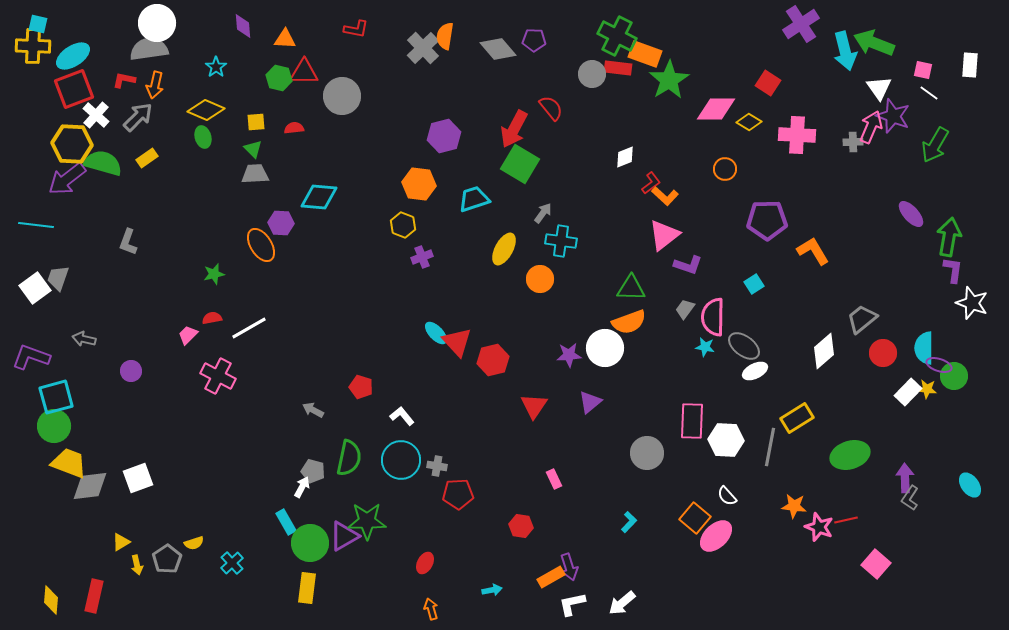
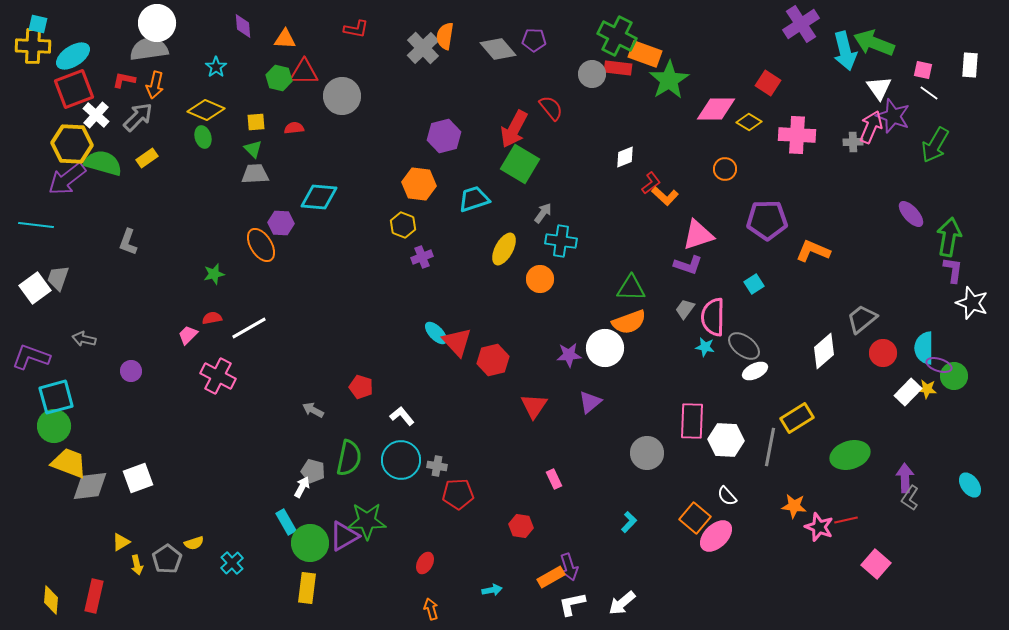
pink triangle at (664, 235): moved 34 px right; rotated 20 degrees clockwise
orange L-shape at (813, 251): rotated 36 degrees counterclockwise
